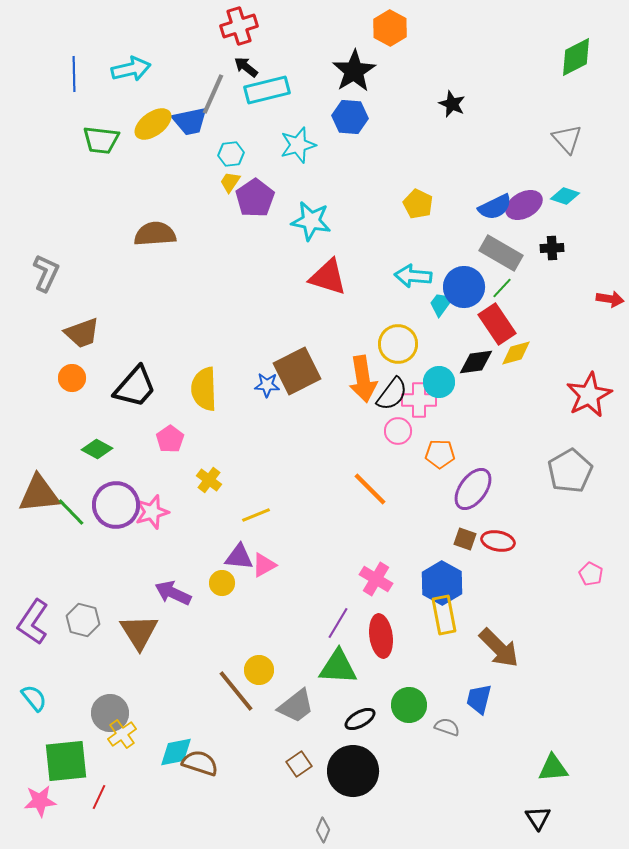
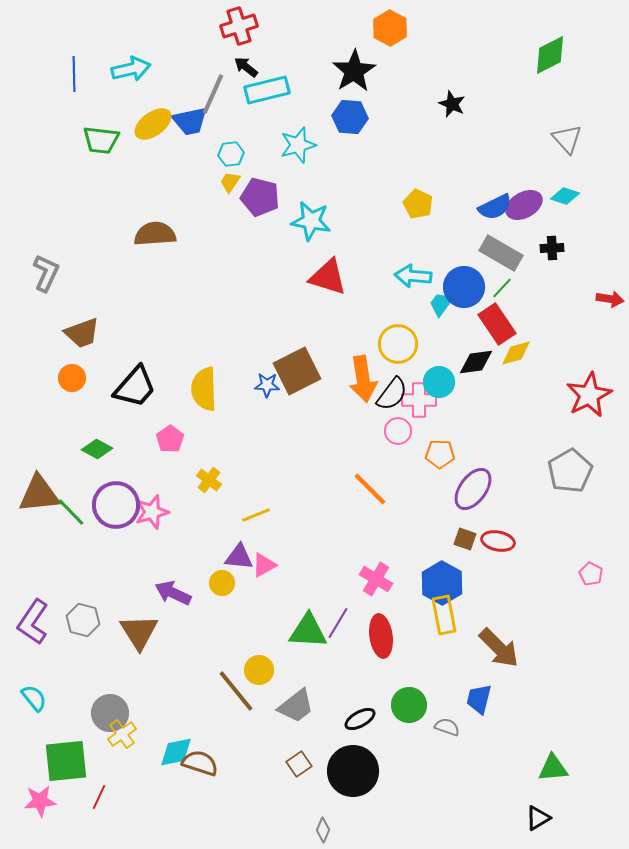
green diamond at (576, 57): moved 26 px left, 2 px up
purple pentagon at (255, 198): moved 5 px right, 1 px up; rotated 24 degrees counterclockwise
green triangle at (338, 667): moved 30 px left, 36 px up
black triangle at (538, 818): rotated 32 degrees clockwise
